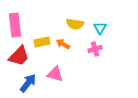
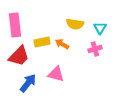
orange arrow: moved 1 px left
pink triangle: moved 1 px right
